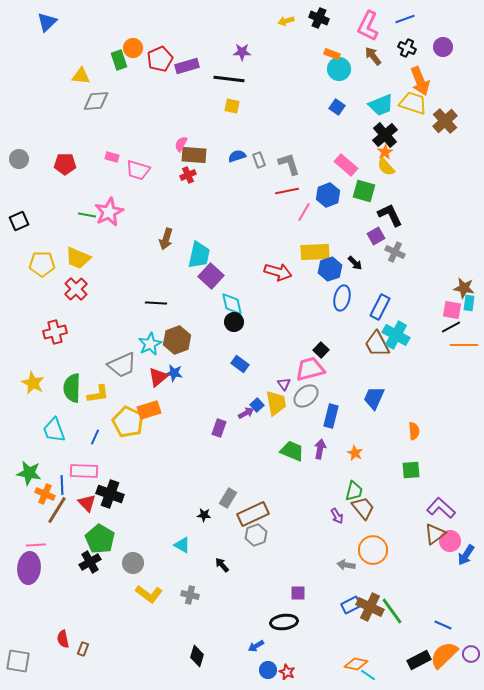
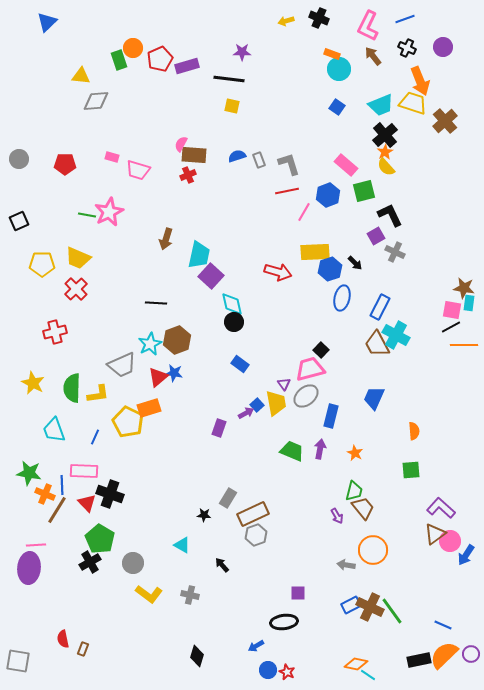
green square at (364, 191): rotated 30 degrees counterclockwise
orange rectangle at (149, 410): moved 2 px up
black rectangle at (419, 660): rotated 15 degrees clockwise
